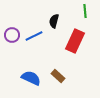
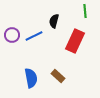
blue semicircle: rotated 54 degrees clockwise
